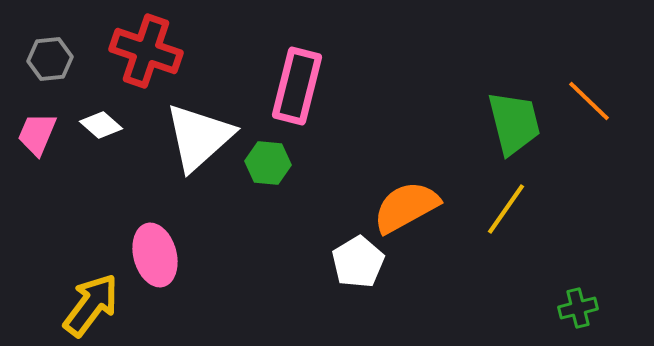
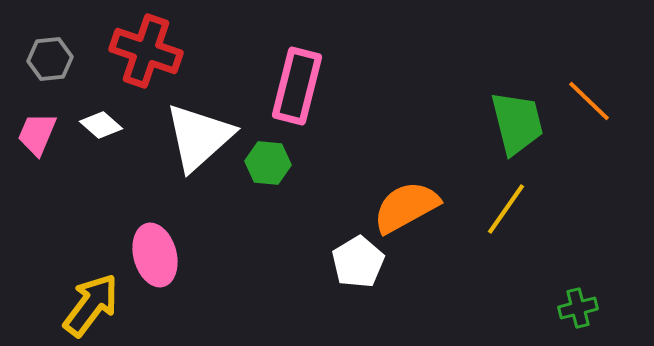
green trapezoid: moved 3 px right
